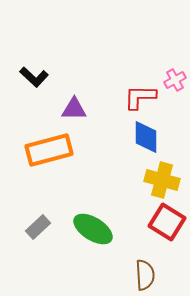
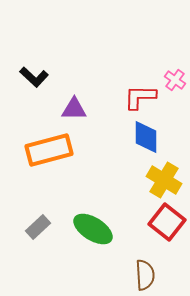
pink cross: rotated 25 degrees counterclockwise
yellow cross: moved 2 px right; rotated 16 degrees clockwise
red square: rotated 6 degrees clockwise
